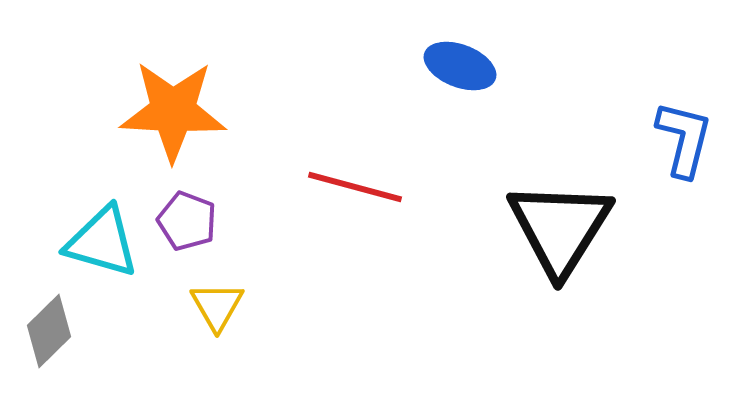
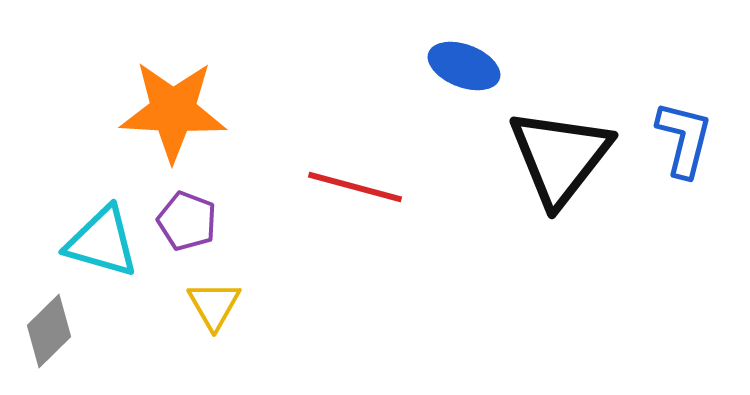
blue ellipse: moved 4 px right
black triangle: moved 71 px up; rotated 6 degrees clockwise
yellow triangle: moved 3 px left, 1 px up
